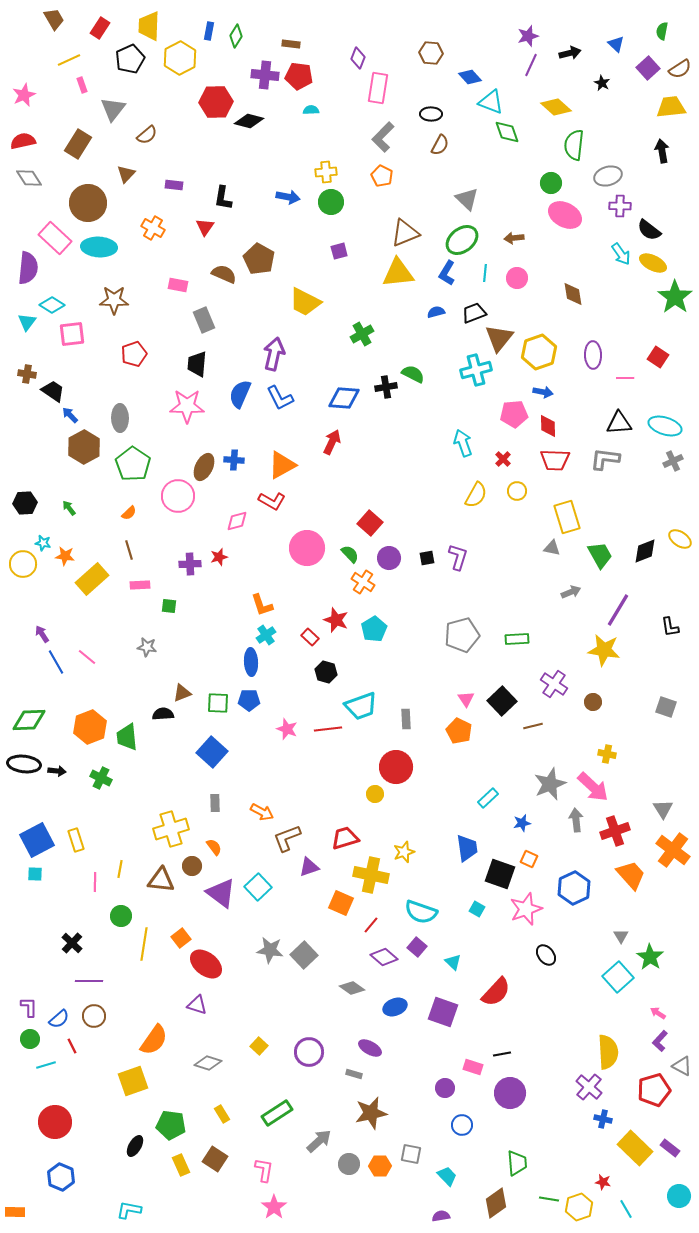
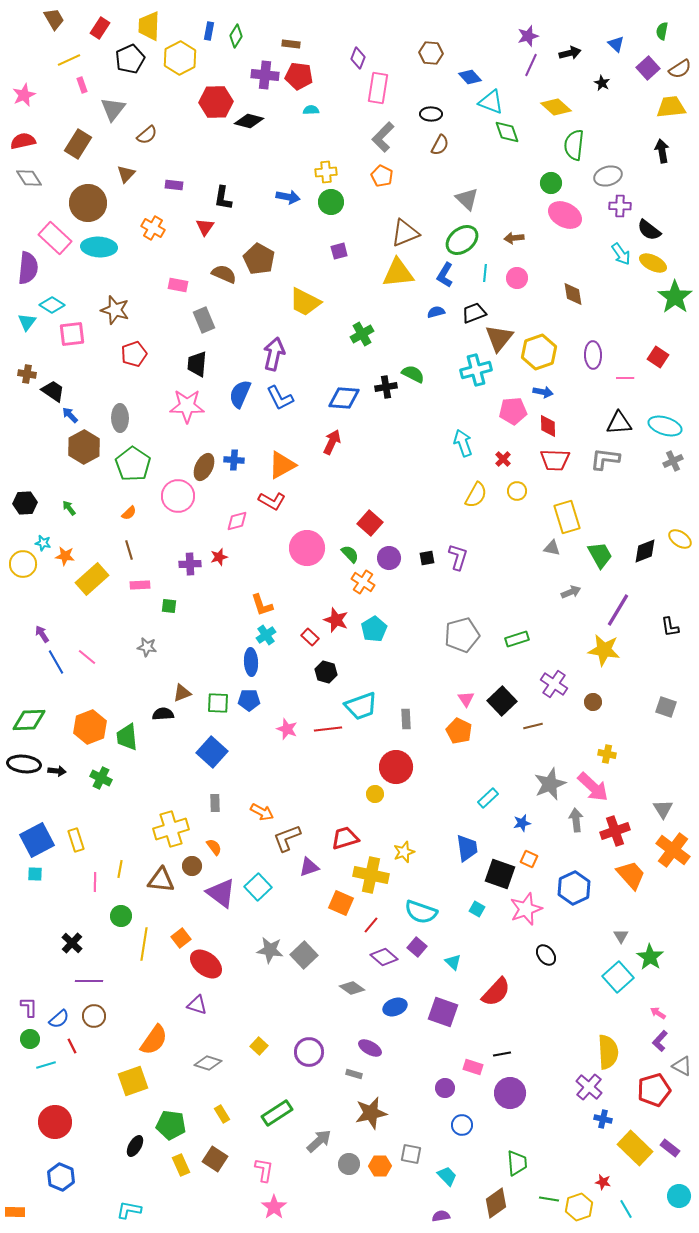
blue L-shape at (447, 273): moved 2 px left, 2 px down
brown star at (114, 300): moved 1 px right, 10 px down; rotated 16 degrees clockwise
pink pentagon at (514, 414): moved 1 px left, 3 px up
green rectangle at (517, 639): rotated 15 degrees counterclockwise
